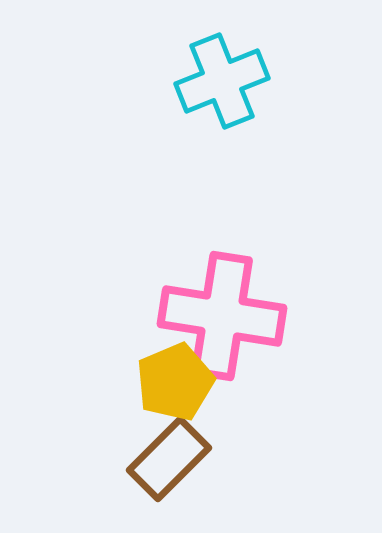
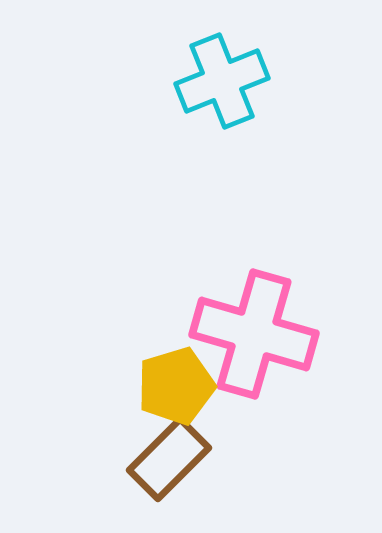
pink cross: moved 32 px right, 18 px down; rotated 7 degrees clockwise
yellow pentagon: moved 1 px right, 4 px down; rotated 6 degrees clockwise
